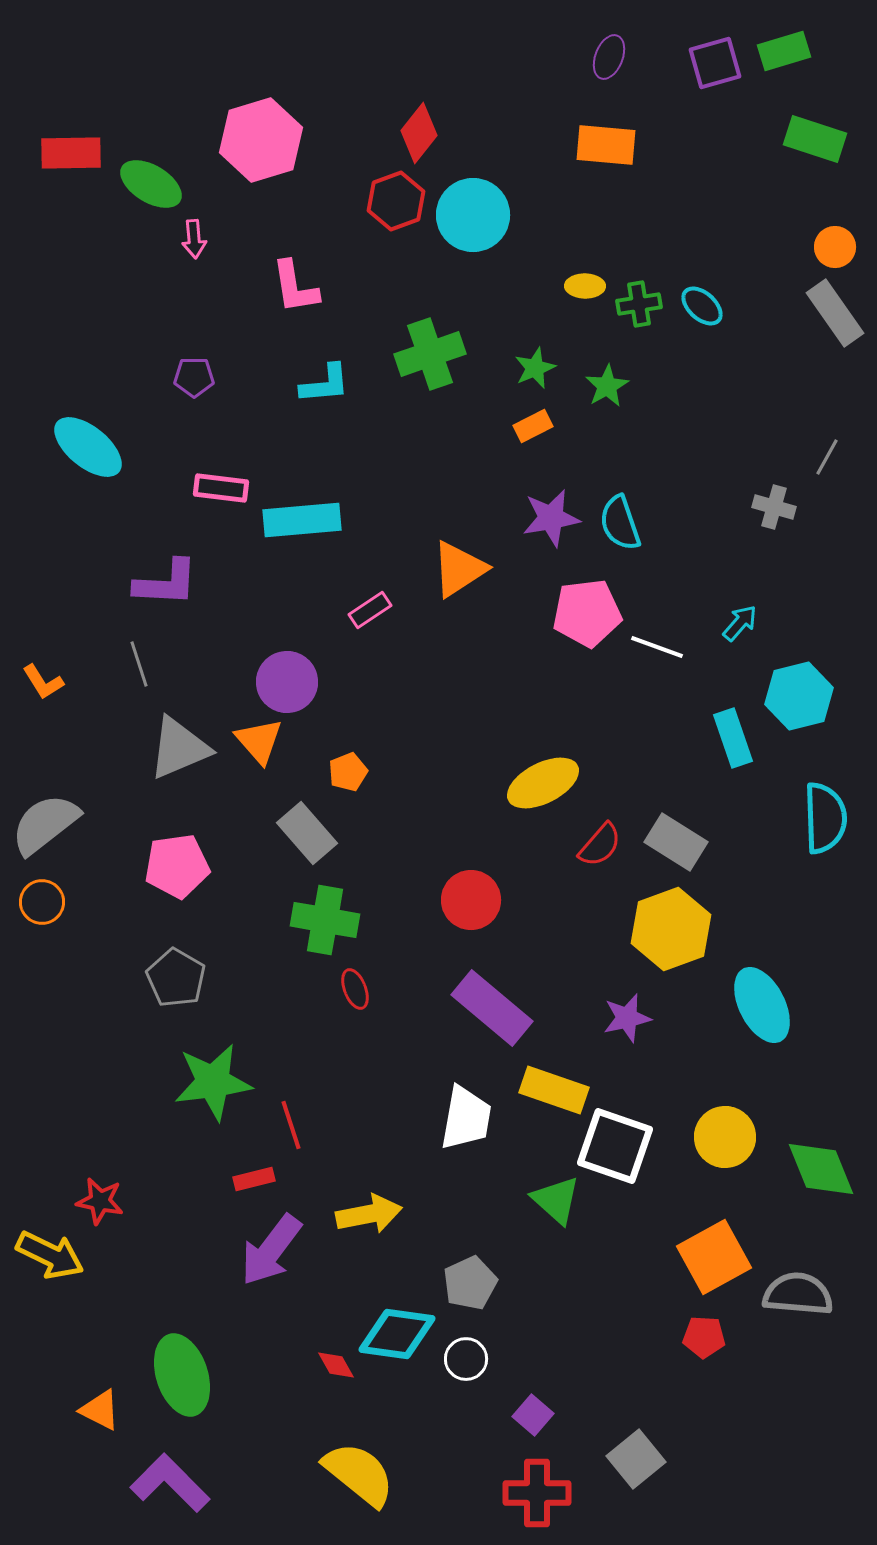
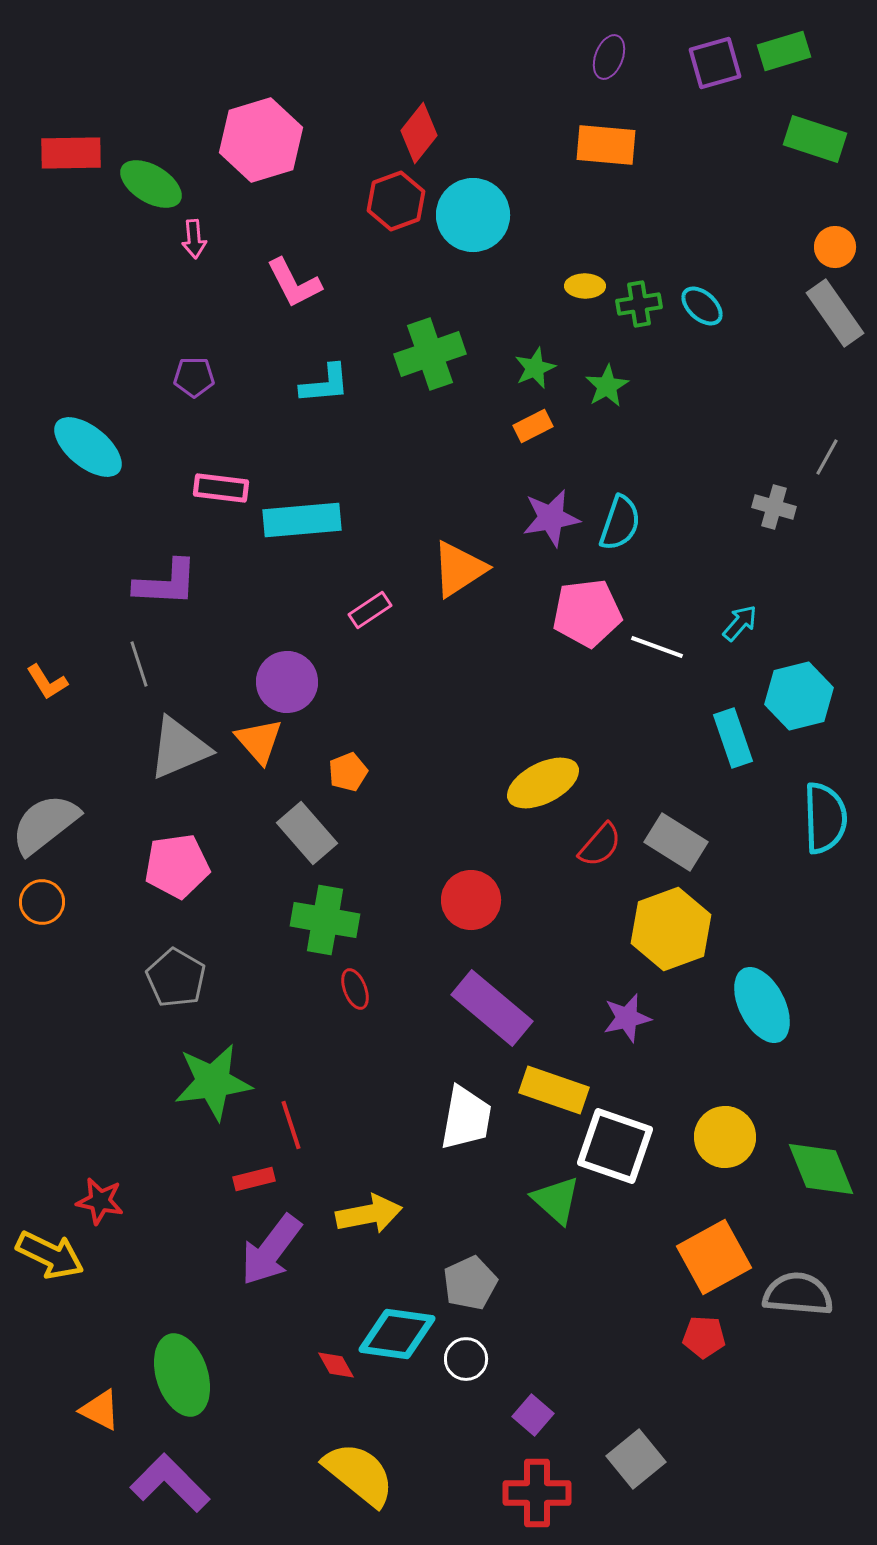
pink L-shape at (295, 287): moved 1 px left, 4 px up; rotated 18 degrees counterclockwise
cyan semicircle at (620, 523): rotated 142 degrees counterclockwise
orange L-shape at (43, 682): moved 4 px right
